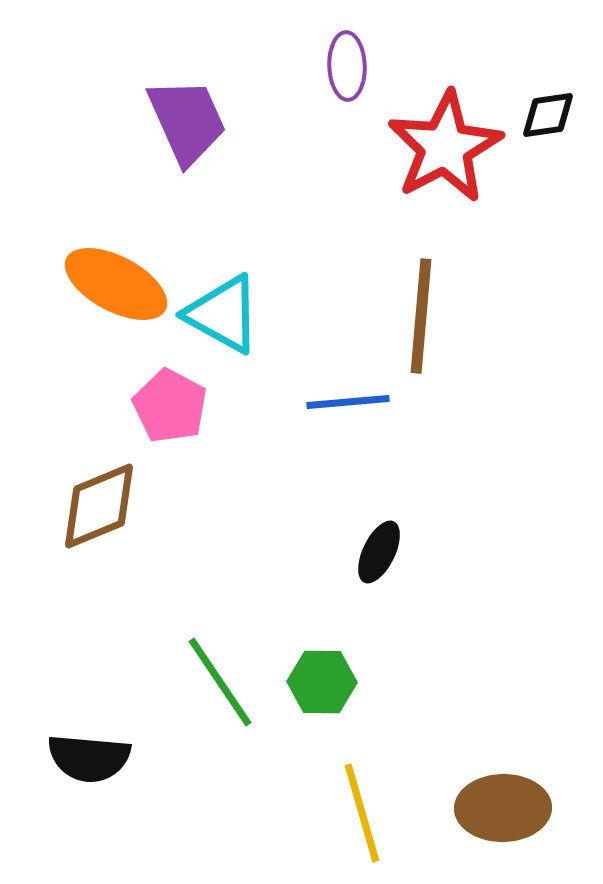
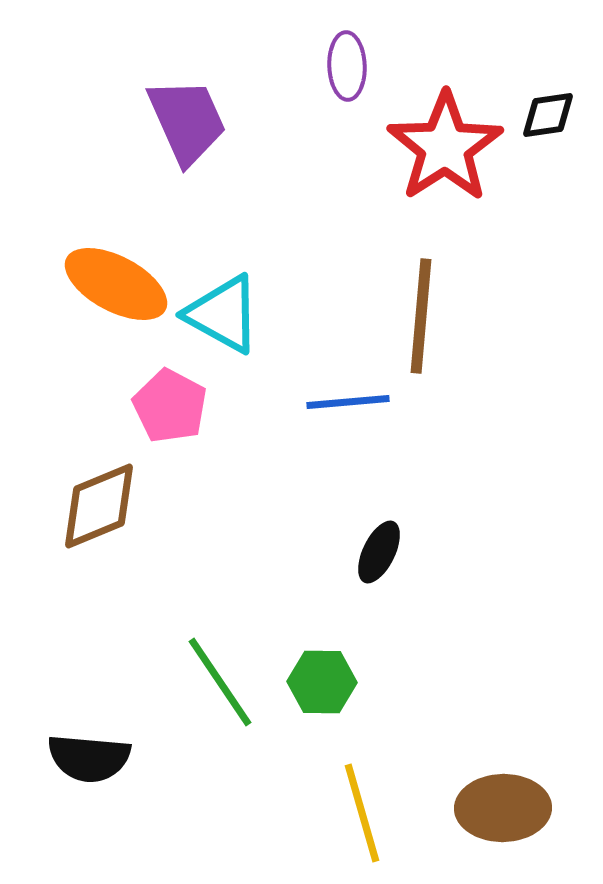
red star: rotated 5 degrees counterclockwise
